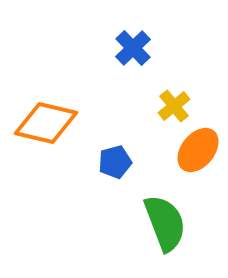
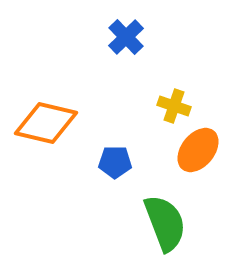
blue cross: moved 7 px left, 11 px up
yellow cross: rotated 32 degrees counterclockwise
blue pentagon: rotated 16 degrees clockwise
